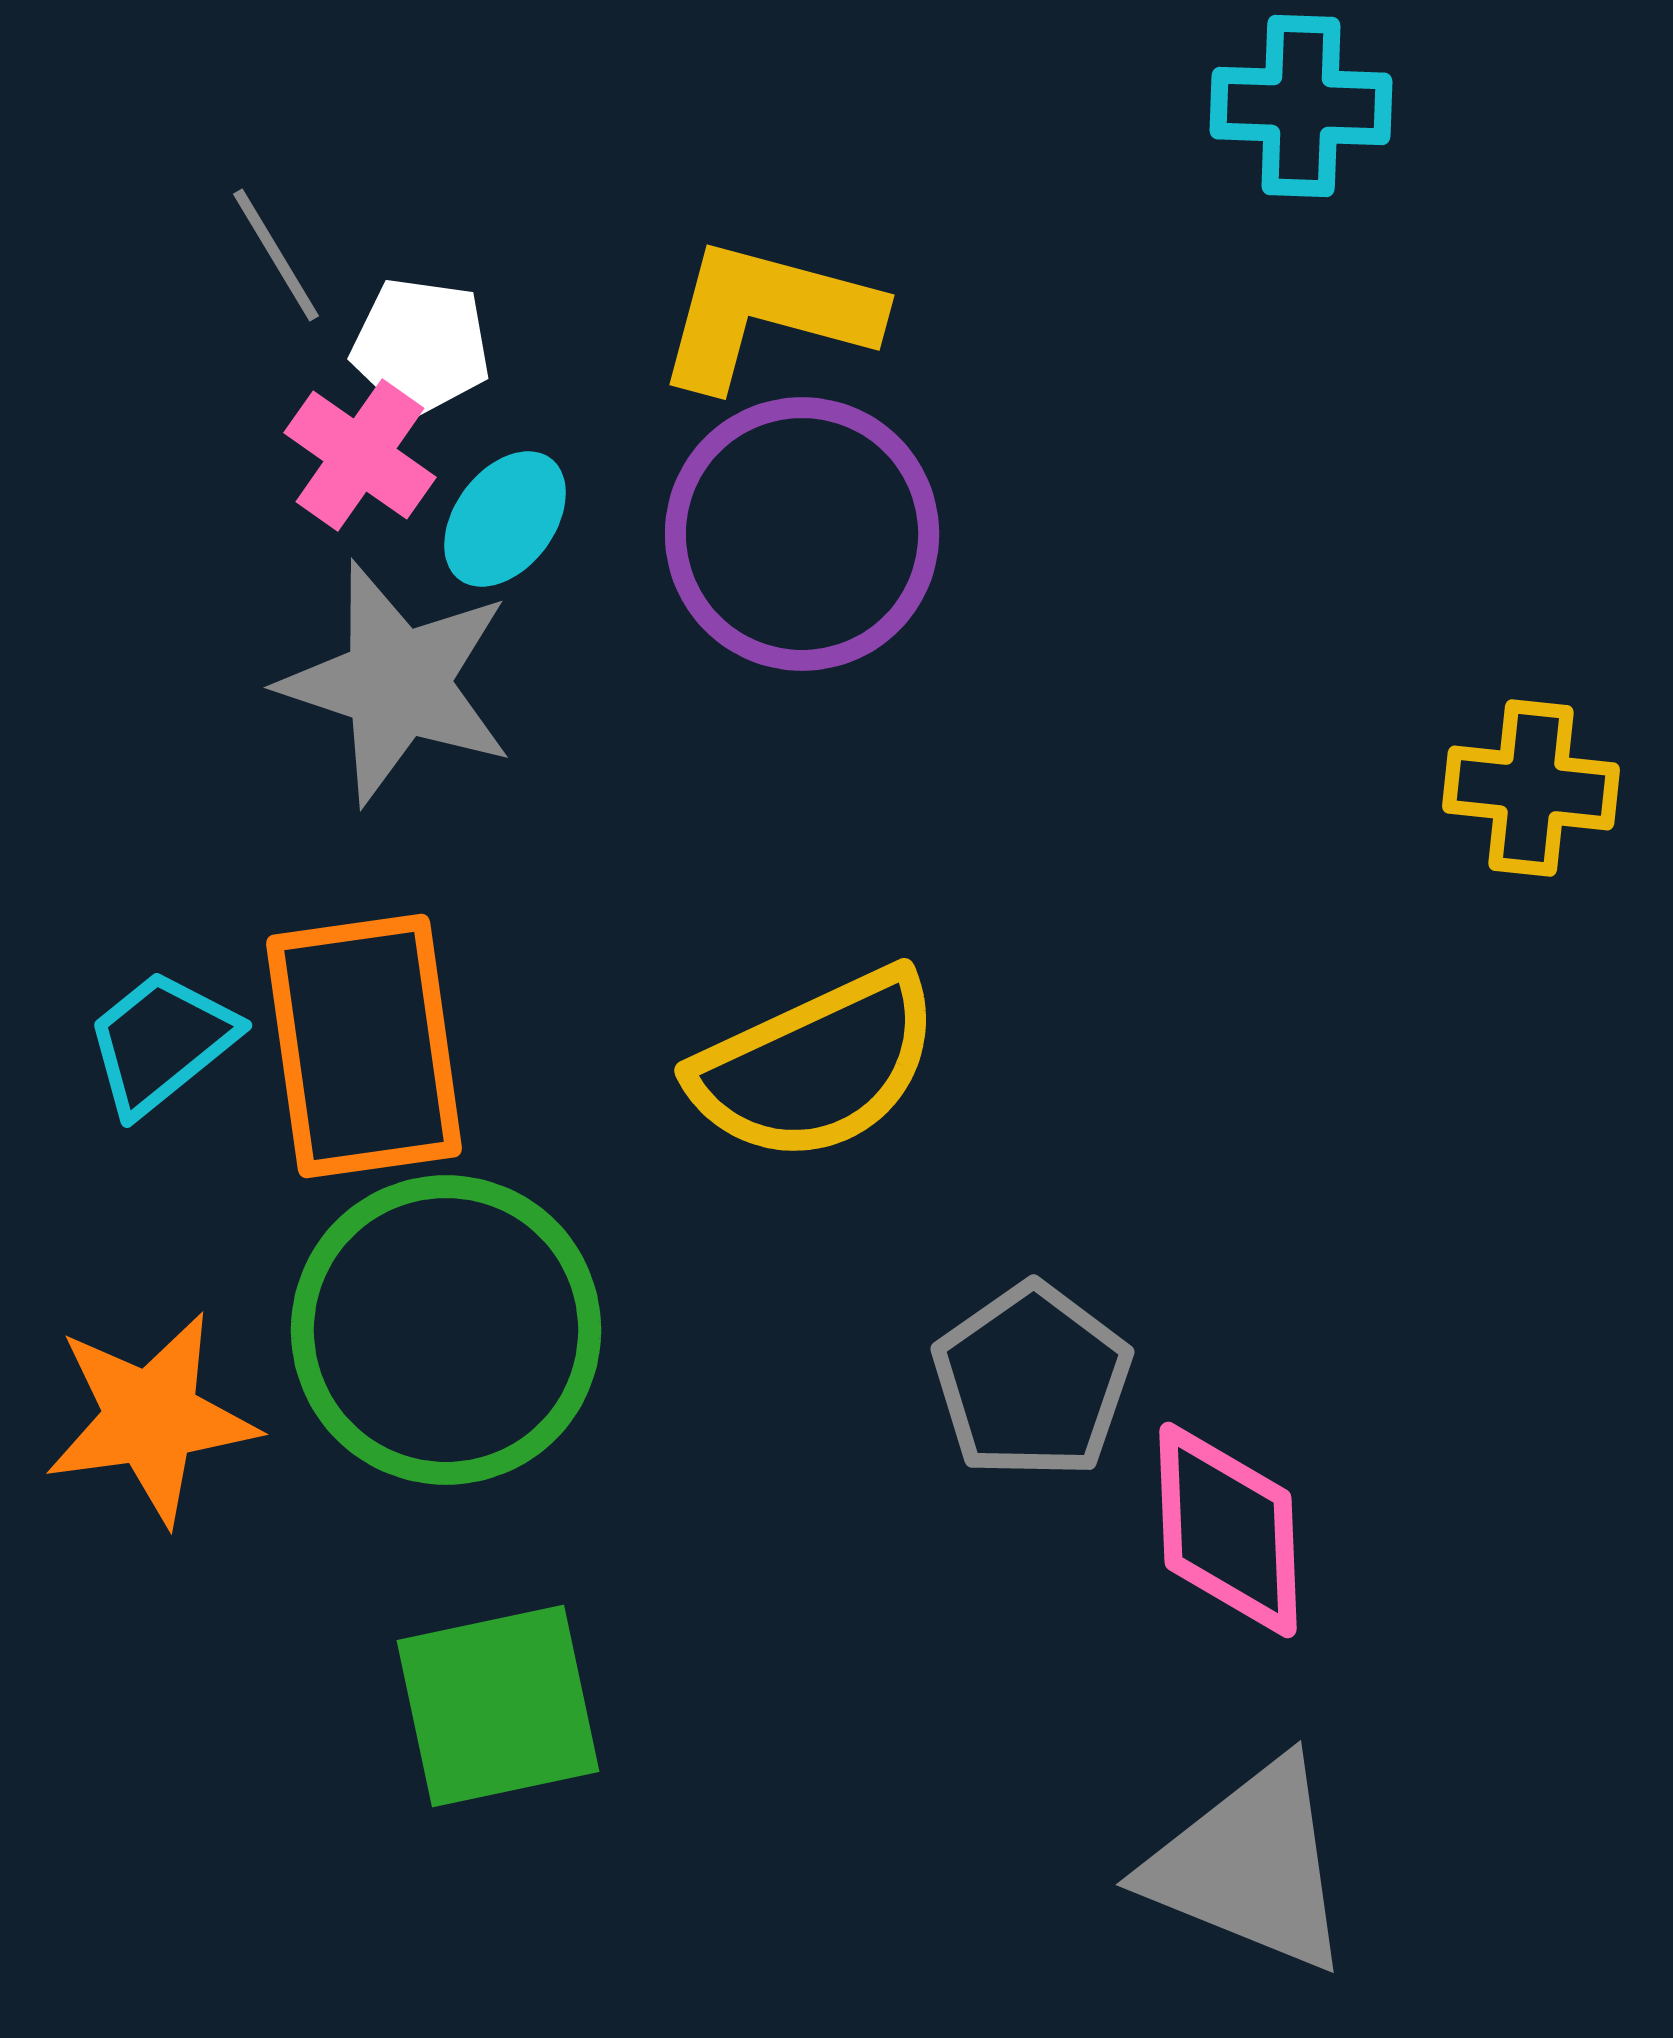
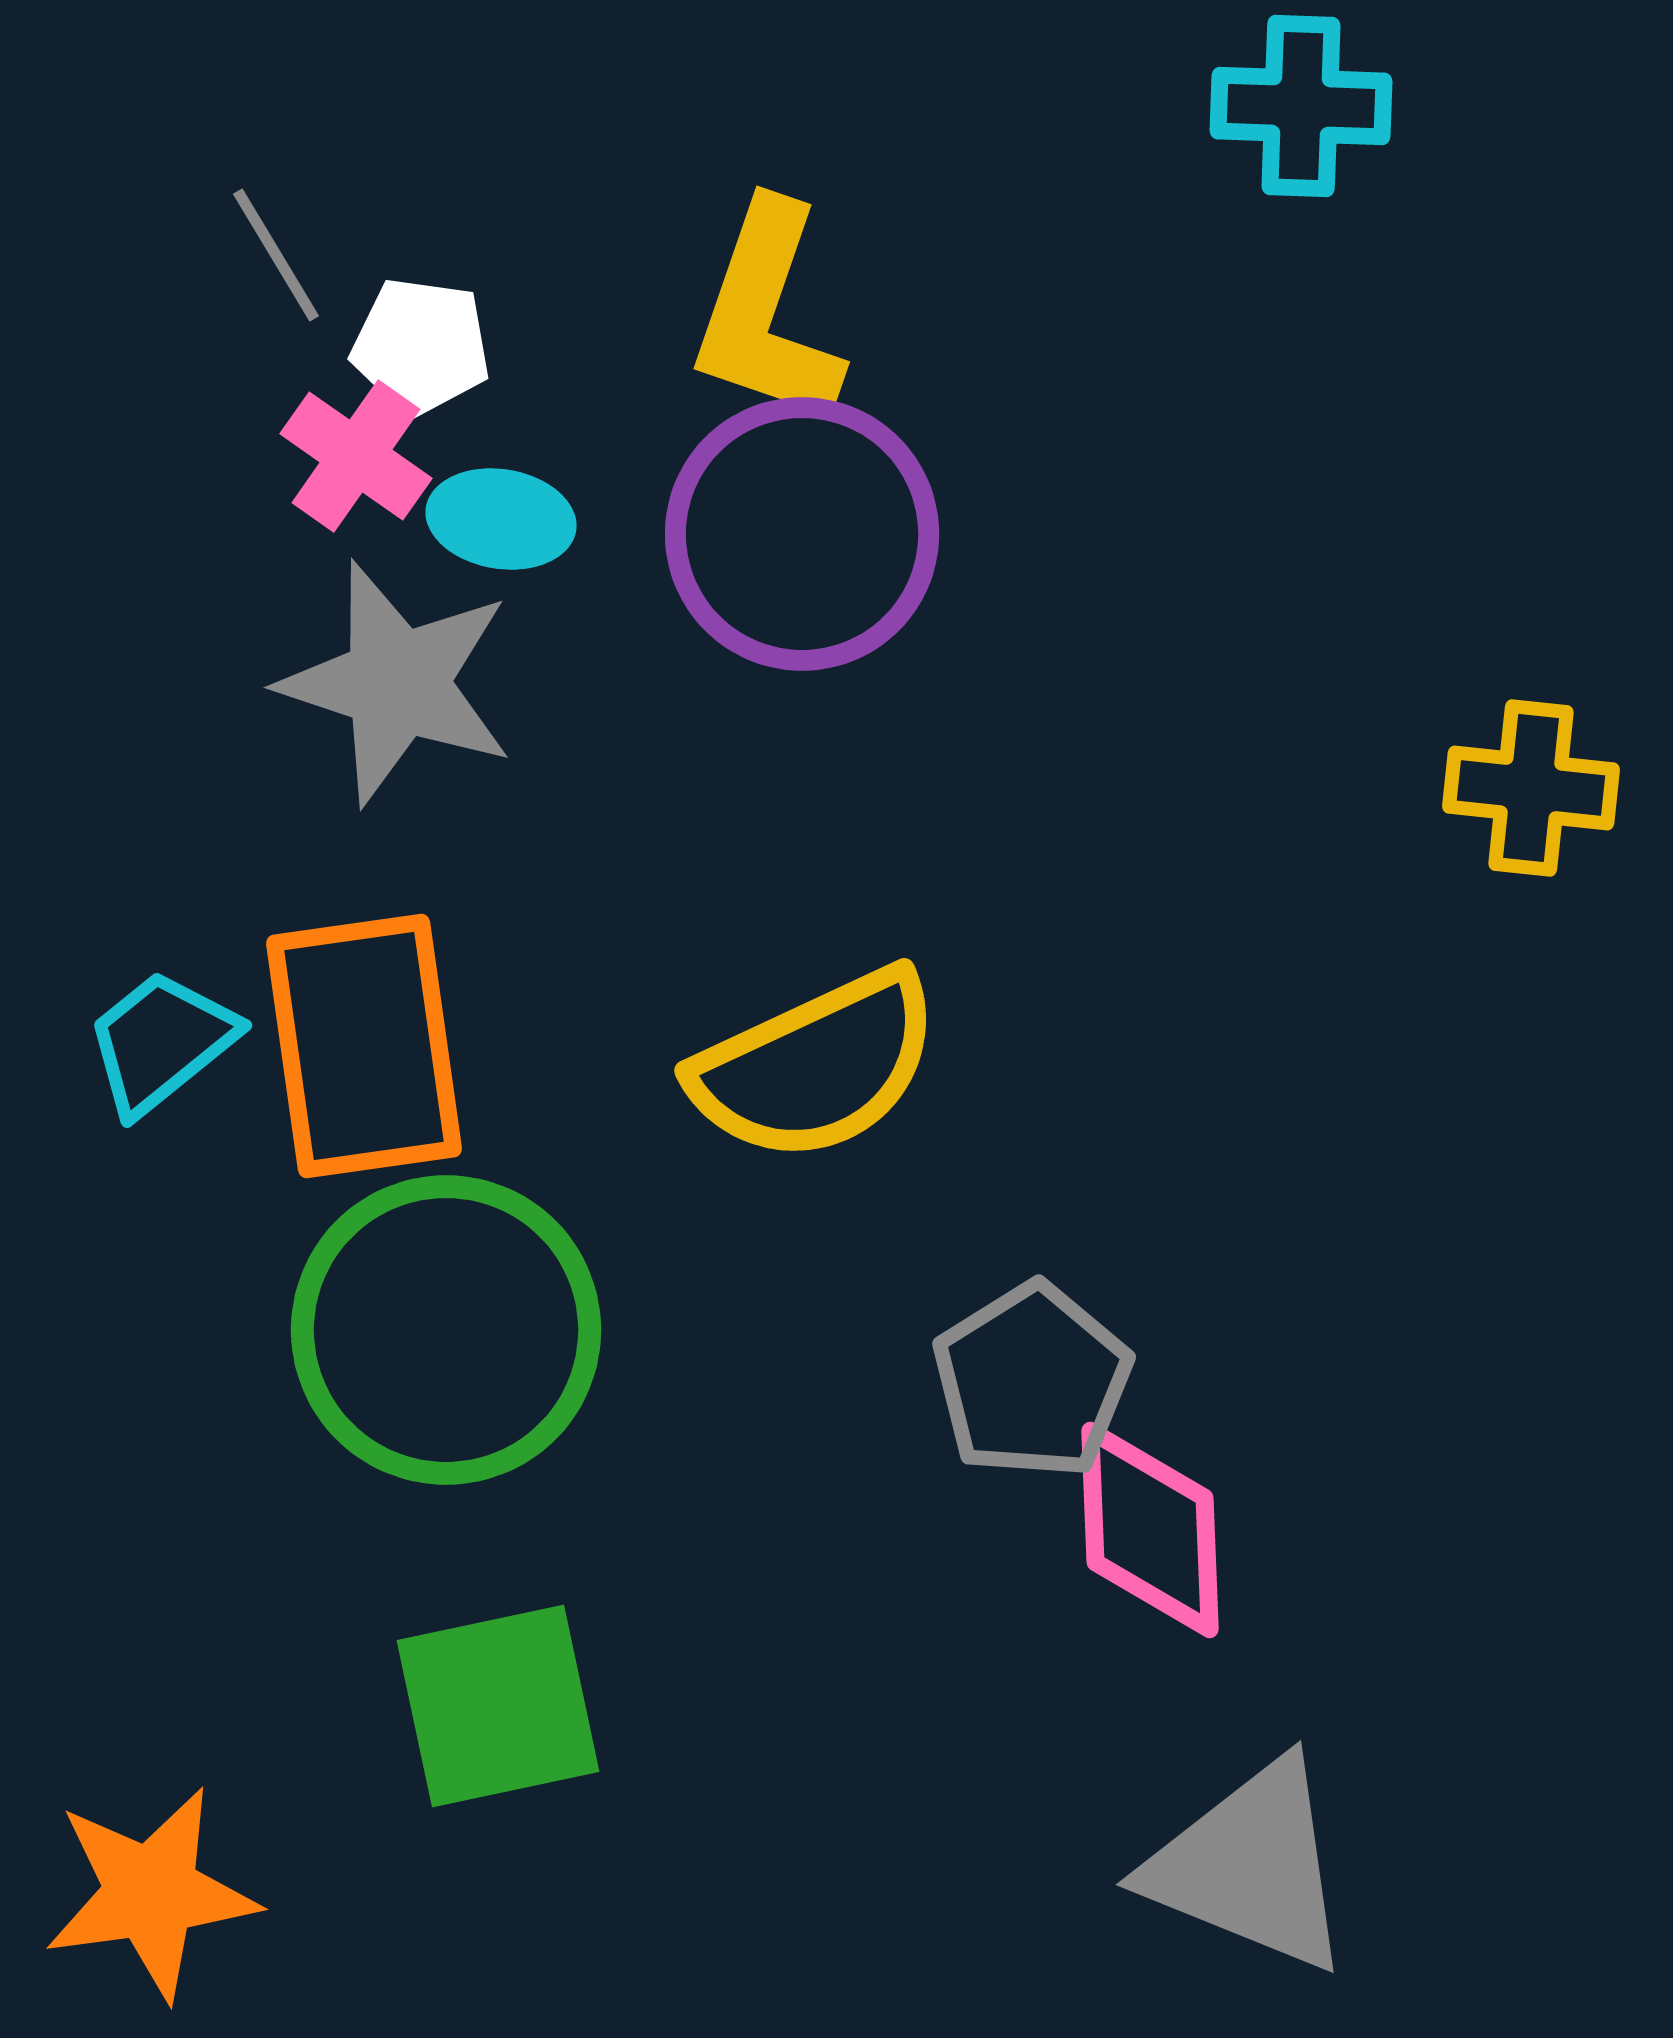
yellow L-shape: rotated 86 degrees counterclockwise
pink cross: moved 4 px left, 1 px down
cyan ellipse: moved 4 px left; rotated 62 degrees clockwise
gray pentagon: rotated 3 degrees clockwise
orange star: moved 475 px down
pink diamond: moved 78 px left
